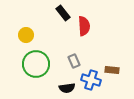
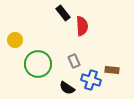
red semicircle: moved 2 px left
yellow circle: moved 11 px left, 5 px down
green circle: moved 2 px right
black semicircle: rotated 42 degrees clockwise
